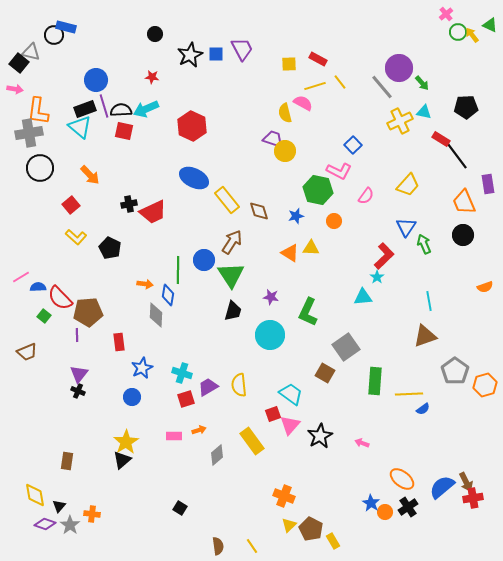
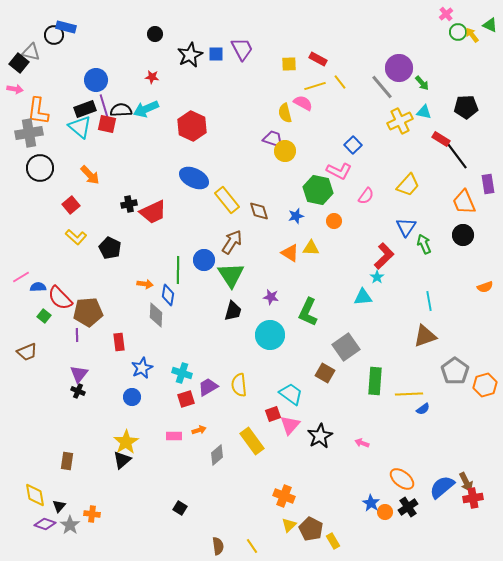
red square at (124, 131): moved 17 px left, 7 px up
